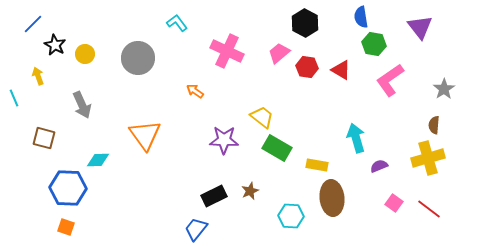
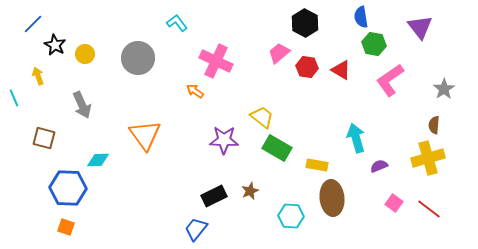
pink cross: moved 11 px left, 10 px down
